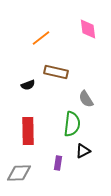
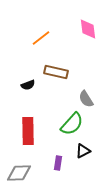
green semicircle: rotated 35 degrees clockwise
